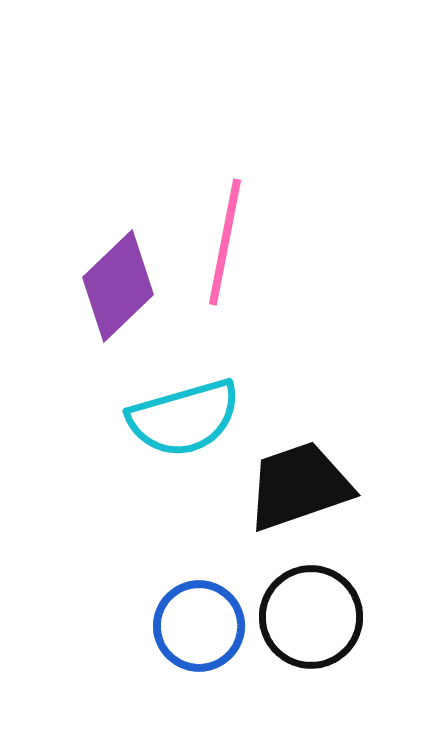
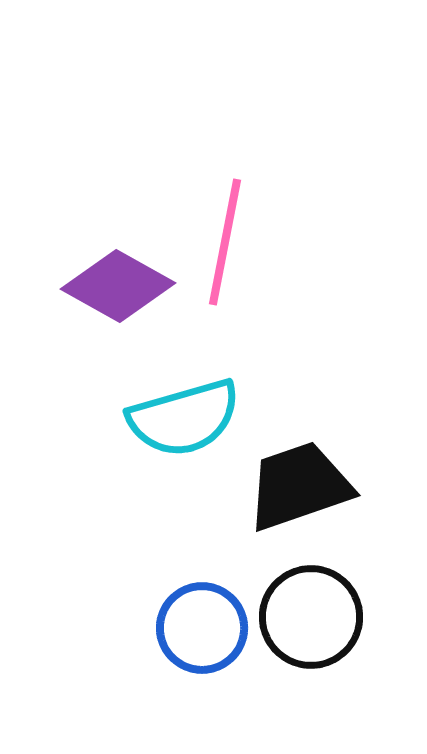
purple diamond: rotated 73 degrees clockwise
blue circle: moved 3 px right, 2 px down
